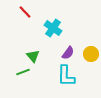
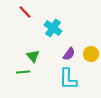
purple semicircle: moved 1 px right, 1 px down
green line: rotated 16 degrees clockwise
cyan L-shape: moved 2 px right, 3 px down
